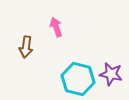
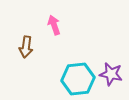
pink arrow: moved 2 px left, 2 px up
cyan hexagon: rotated 20 degrees counterclockwise
